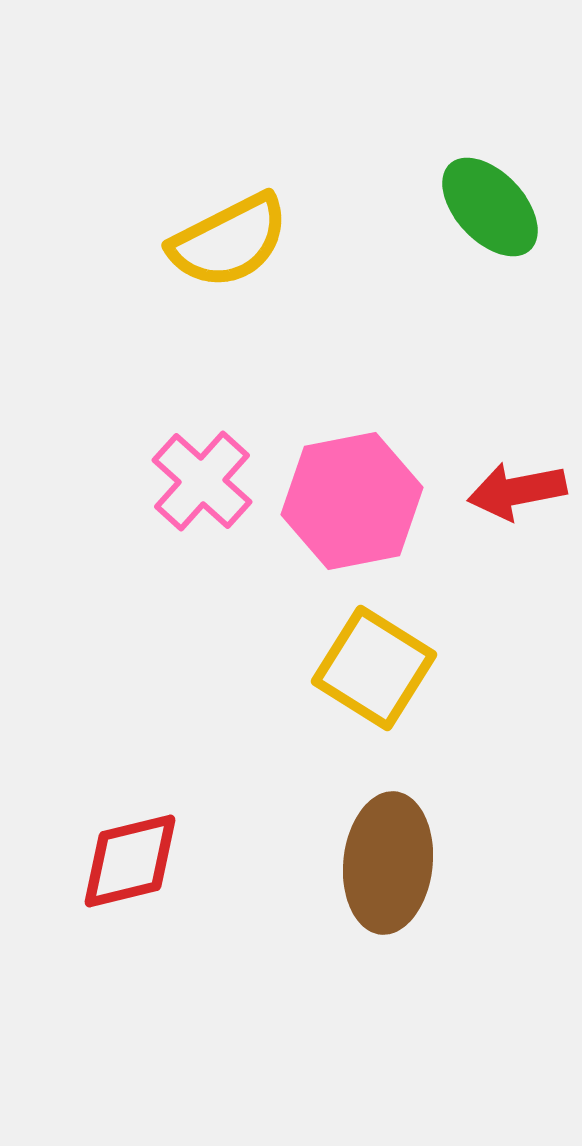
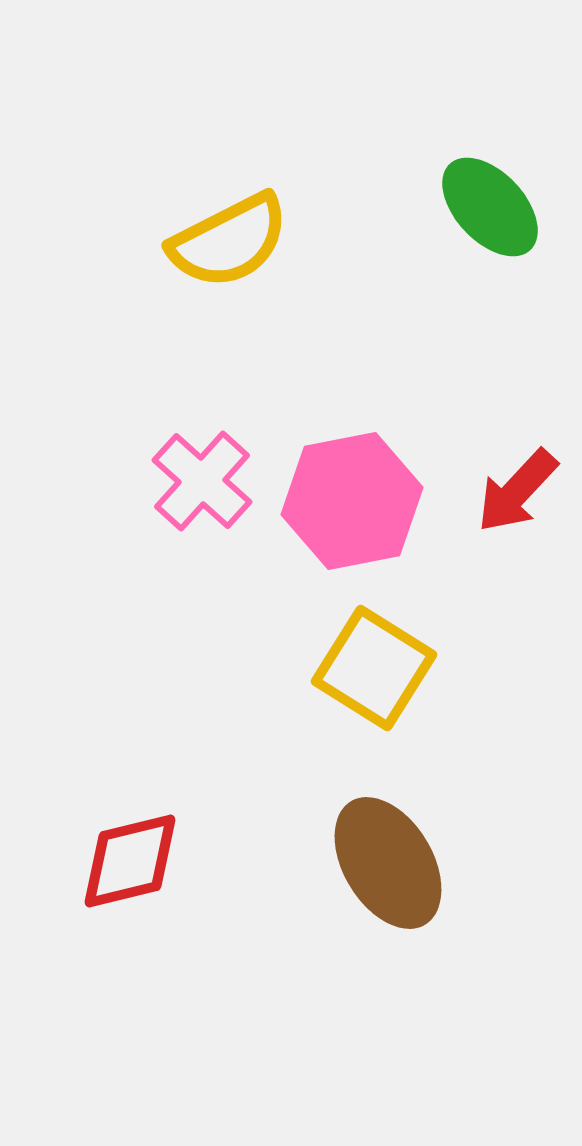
red arrow: rotated 36 degrees counterclockwise
brown ellipse: rotated 37 degrees counterclockwise
